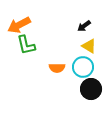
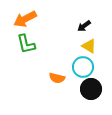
orange arrow: moved 6 px right, 6 px up
green L-shape: moved 1 px up
orange semicircle: moved 10 px down; rotated 14 degrees clockwise
